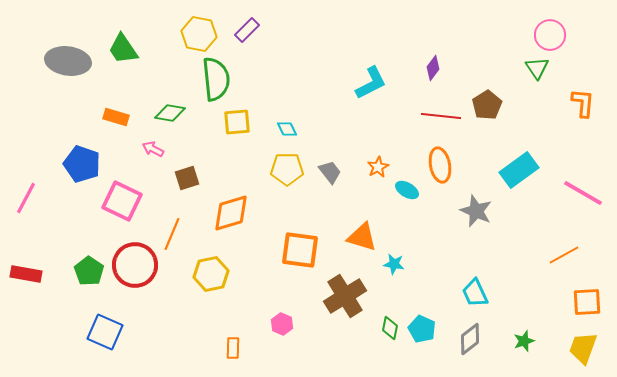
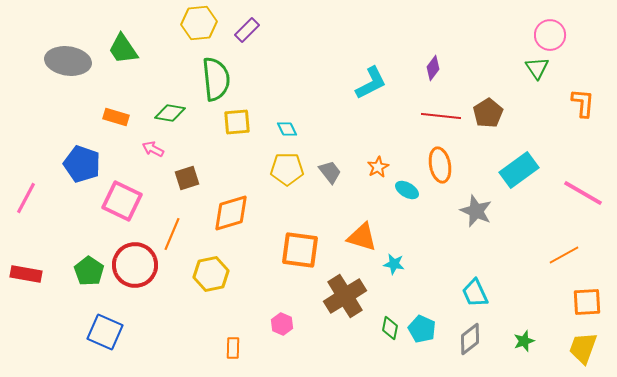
yellow hexagon at (199, 34): moved 11 px up; rotated 16 degrees counterclockwise
brown pentagon at (487, 105): moved 1 px right, 8 px down
